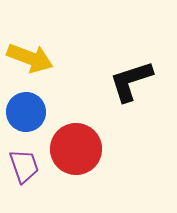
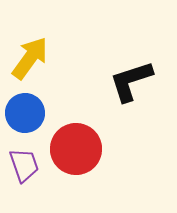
yellow arrow: rotated 75 degrees counterclockwise
blue circle: moved 1 px left, 1 px down
purple trapezoid: moved 1 px up
